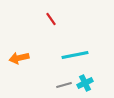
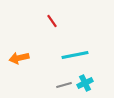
red line: moved 1 px right, 2 px down
